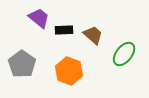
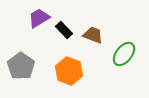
purple trapezoid: rotated 70 degrees counterclockwise
black rectangle: rotated 48 degrees clockwise
brown trapezoid: rotated 20 degrees counterclockwise
gray pentagon: moved 1 px left, 2 px down
